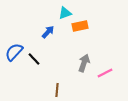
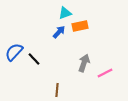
blue arrow: moved 11 px right
